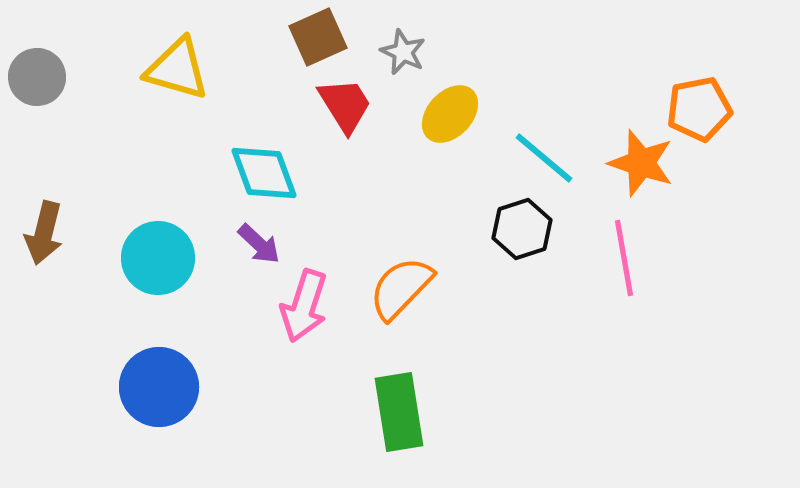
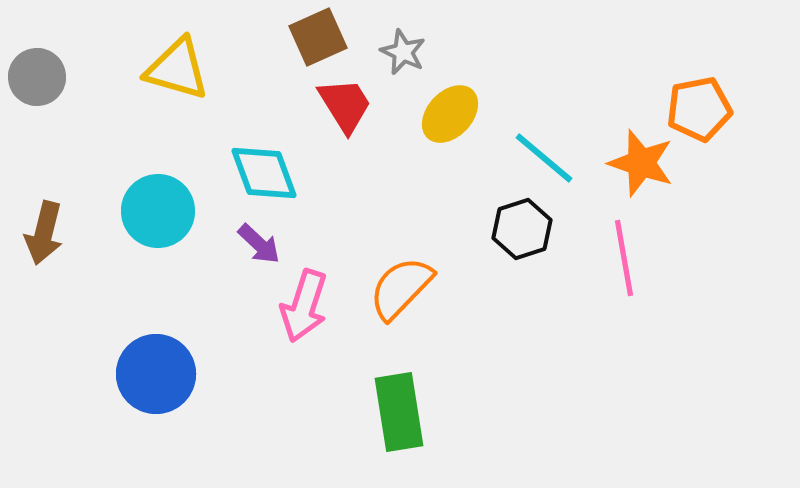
cyan circle: moved 47 px up
blue circle: moved 3 px left, 13 px up
